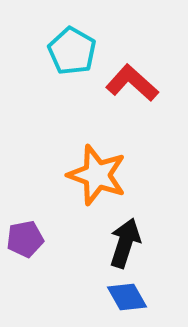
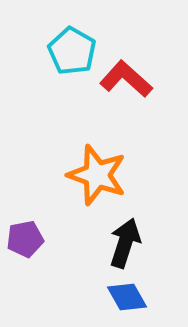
red L-shape: moved 6 px left, 4 px up
